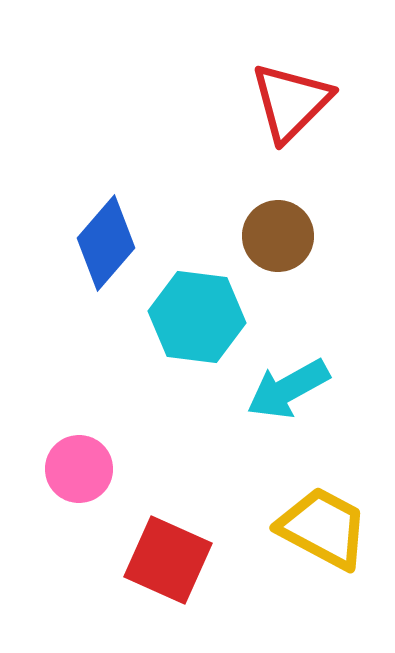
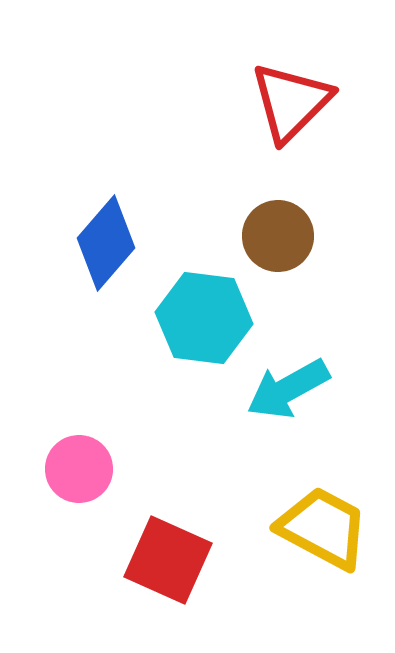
cyan hexagon: moved 7 px right, 1 px down
